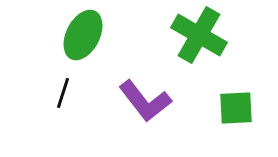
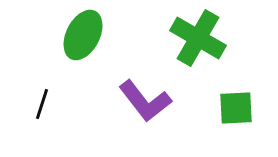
green cross: moved 1 px left, 3 px down
black line: moved 21 px left, 11 px down
